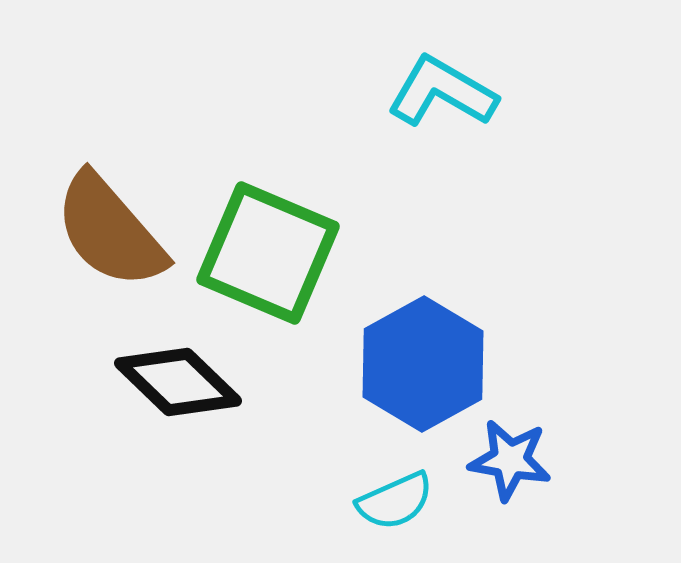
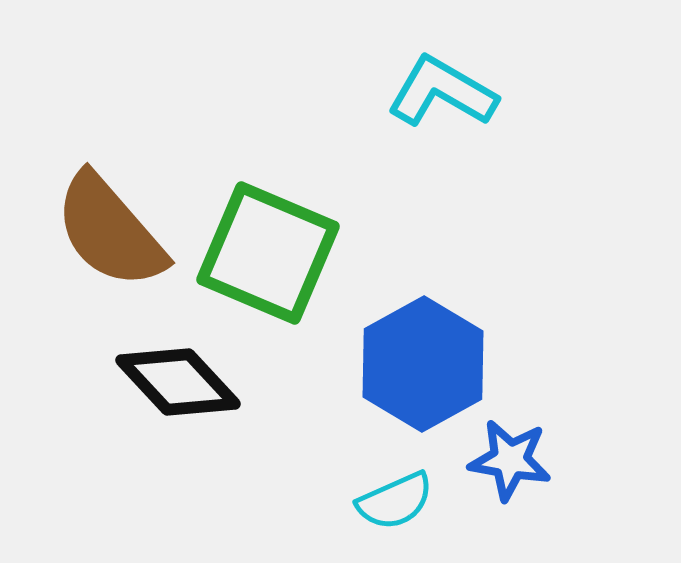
black diamond: rotated 3 degrees clockwise
